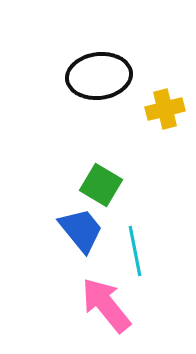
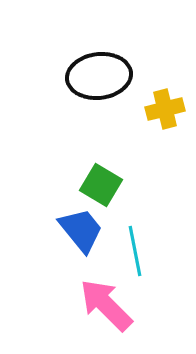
pink arrow: rotated 6 degrees counterclockwise
